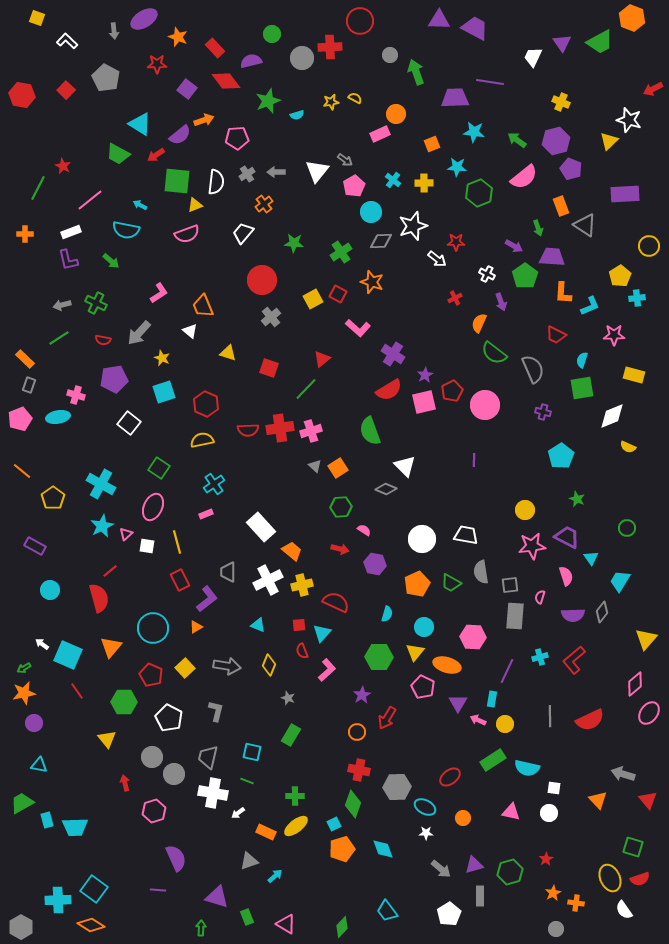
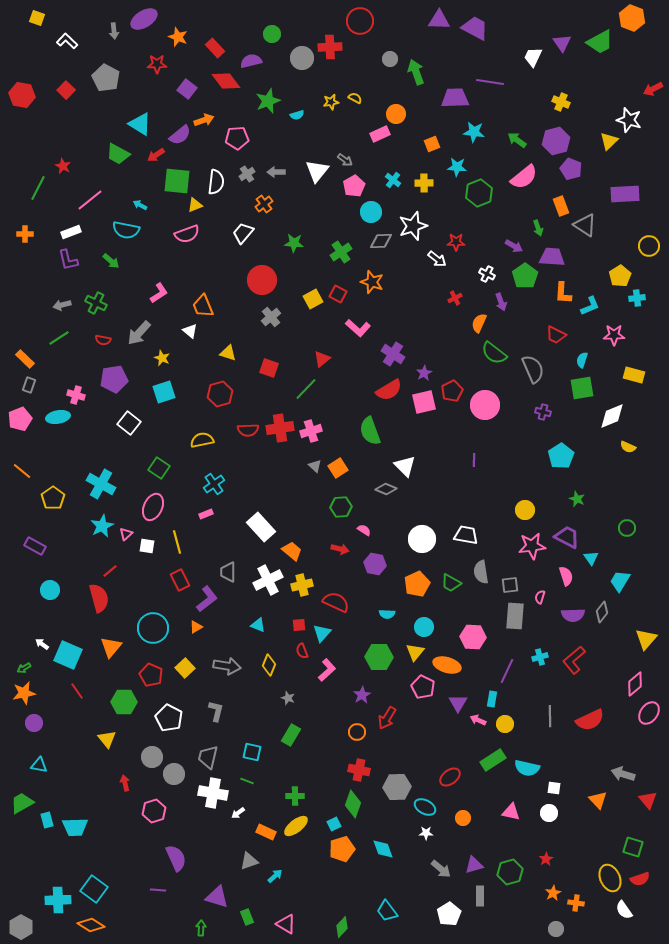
gray circle at (390, 55): moved 4 px down
purple star at (425, 375): moved 1 px left, 2 px up
red hexagon at (206, 404): moved 14 px right, 10 px up; rotated 20 degrees clockwise
cyan semicircle at (387, 614): rotated 77 degrees clockwise
